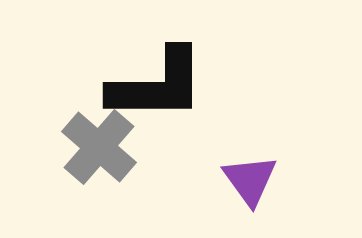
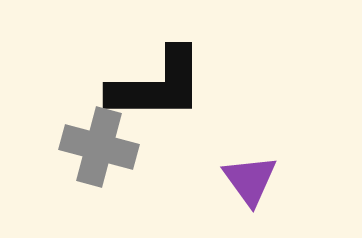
gray cross: rotated 26 degrees counterclockwise
